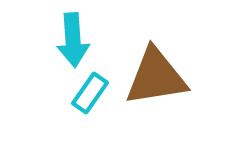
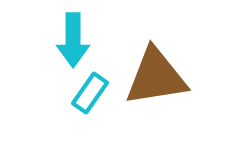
cyan arrow: rotated 4 degrees clockwise
